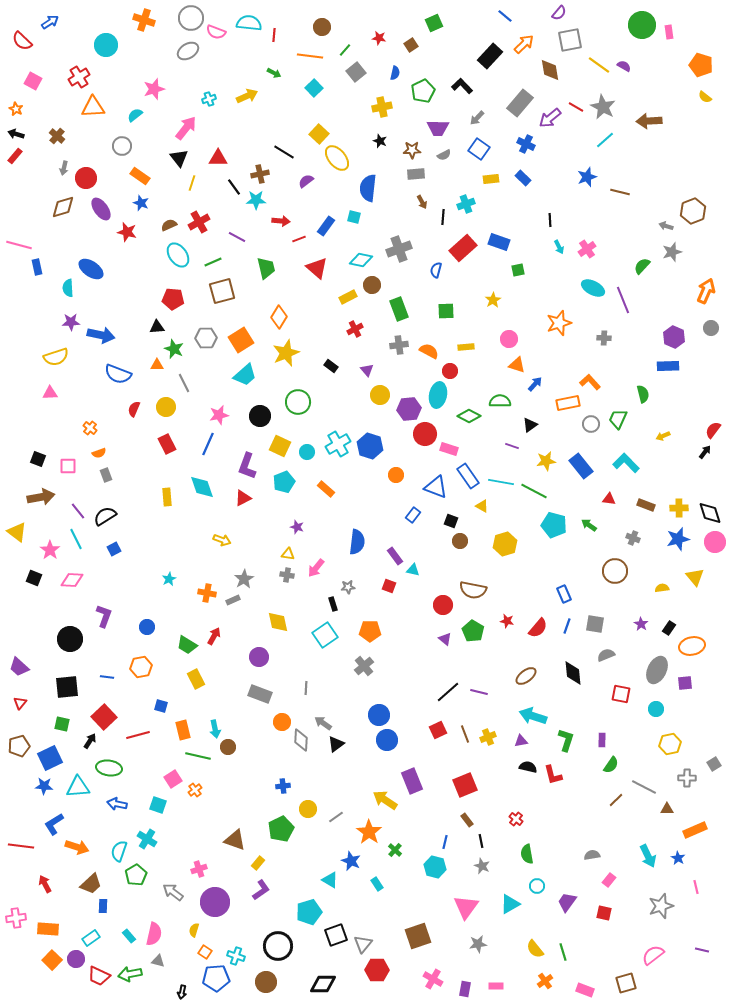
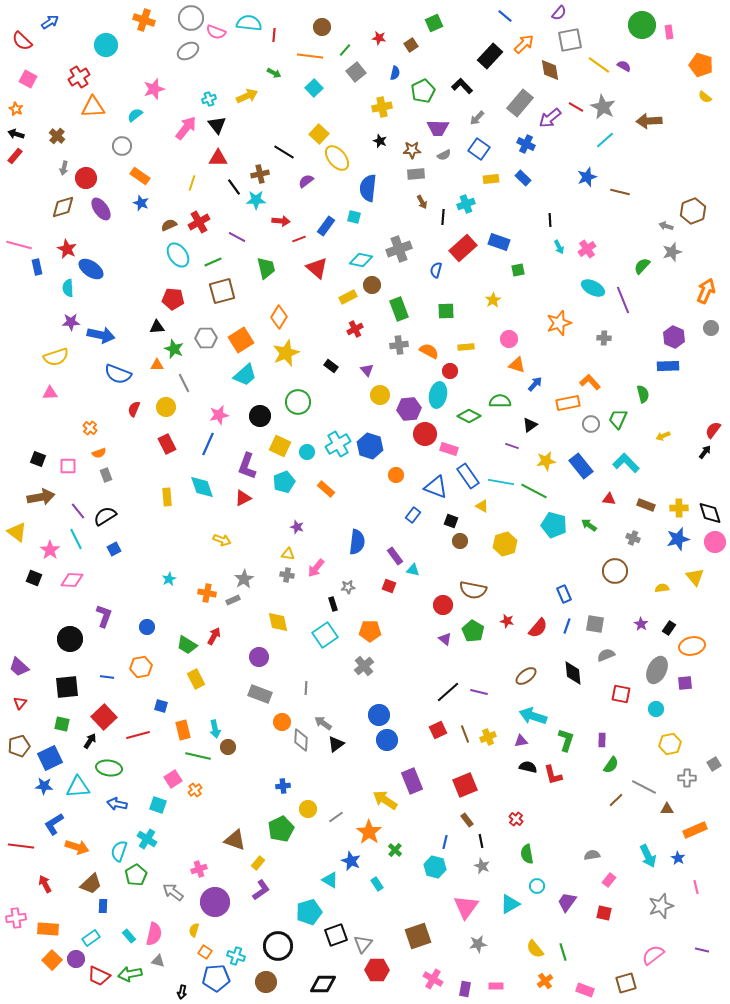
pink square at (33, 81): moved 5 px left, 2 px up
black triangle at (179, 158): moved 38 px right, 33 px up
red star at (127, 232): moved 60 px left, 17 px down; rotated 12 degrees clockwise
